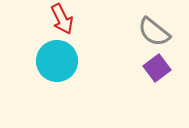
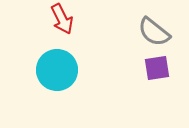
cyan circle: moved 9 px down
purple square: rotated 28 degrees clockwise
